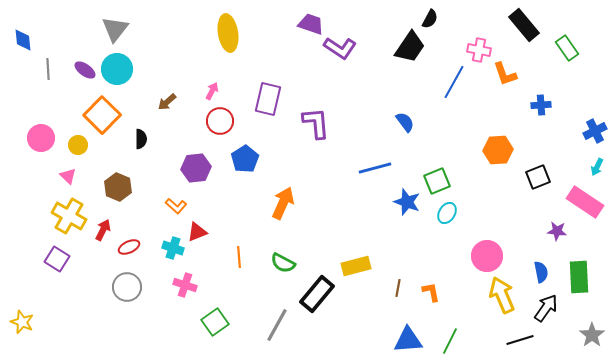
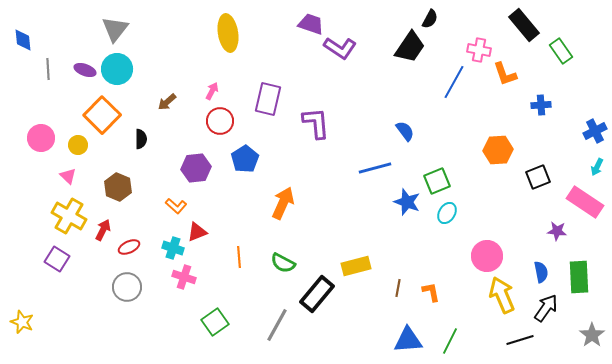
green rectangle at (567, 48): moved 6 px left, 3 px down
purple ellipse at (85, 70): rotated 15 degrees counterclockwise
blue semicircle at (405, 122): moved 9 px down
pink cross at (185, 285): moved 1 px left, 8 px up
